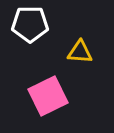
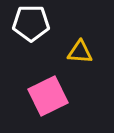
white pentagon: moved 1 px right, 1 px up
